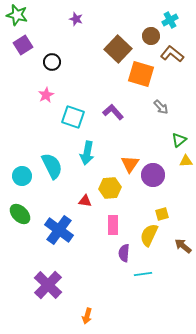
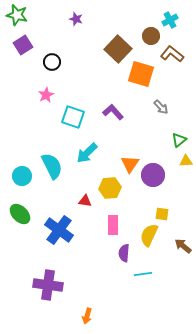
cyan arrow: rotated 35 degrees clockwise
yellow square: rotated 24 degrees clockwise
purple cross: rotated 36 degrees counterclockwise
